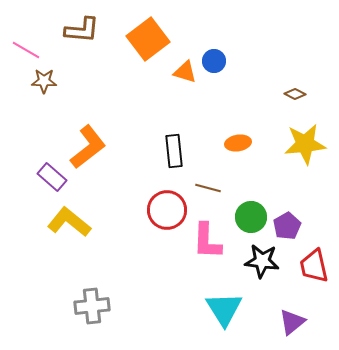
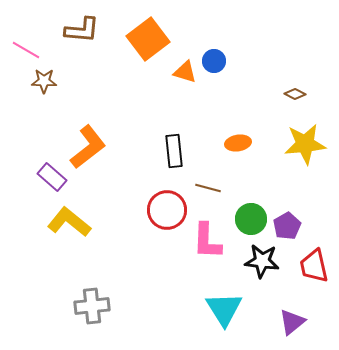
green circle: moved 2 px down
